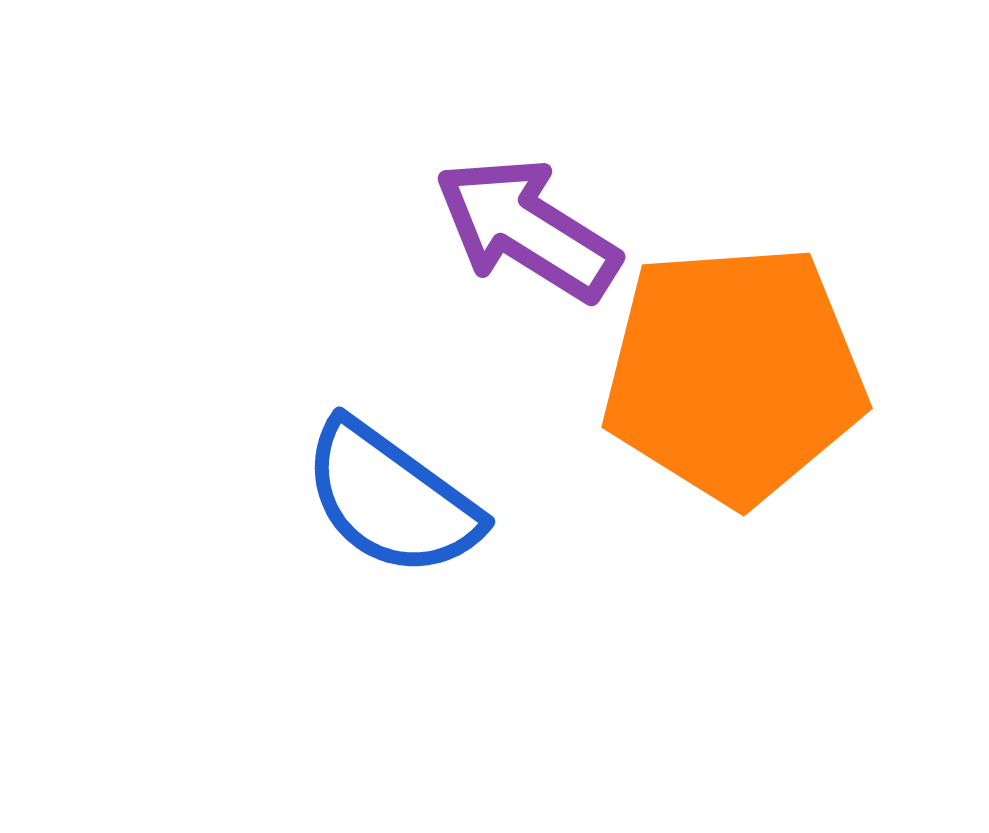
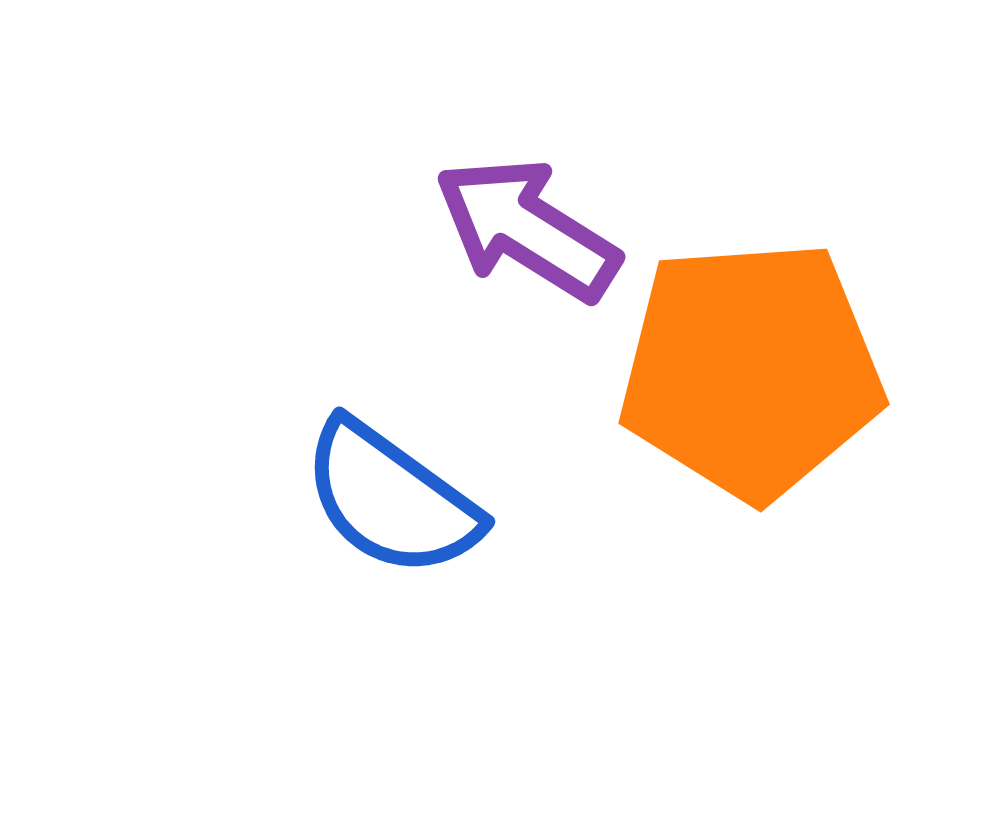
orange pentagon: moved 17 px right, 4 px up
